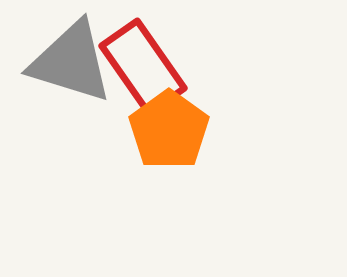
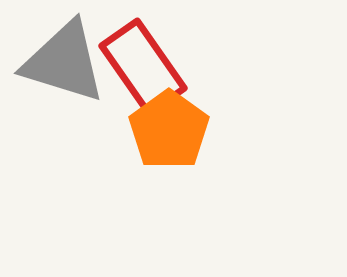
gray triangle: moved 7 px left
